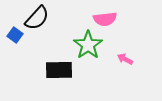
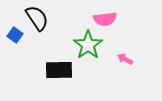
black semicircle: rotated 76 degrees counterclockwise
